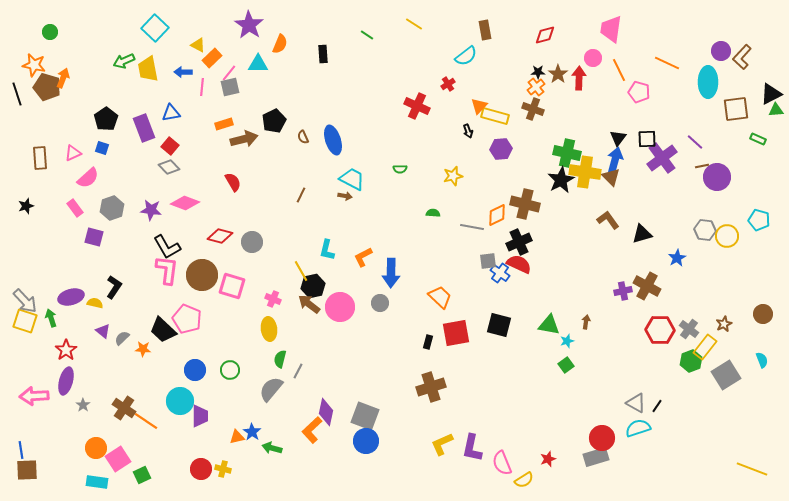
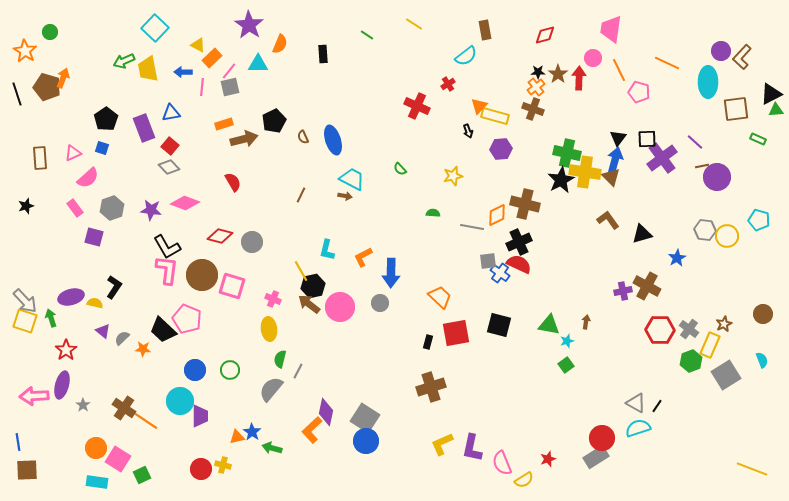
orange star at (34, 65): moved 9 px left, 14 px up; rotated 20 degrees clockwise
pink line at (229, 73): moved 2 px up
green semicircle at (400, 169): rotated 48 degrees clockwise
yellow rectangle at (705, 347): moved 5 px right, 2 px up; rotated 15 degrees counterclockwise
purple ellipse at (66, 381): moved 4 px left, 4 px down
gray square at (365, 416): moved 2 px down; rotated 12 degrees clockwise
blue line at (21, 450): moved 3 px left, 8 px up
gray rectangle at (596, 457): rotated 15 degrees counterclockwise
pink square at (118, 459): rotated 25 degrees counterclockwise
yellow cross at (223, 469): moved 4 px up
